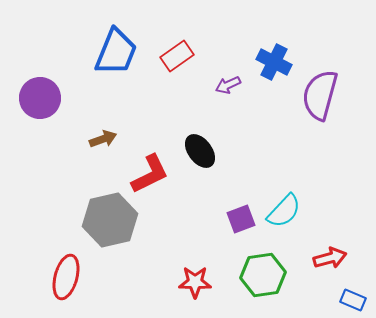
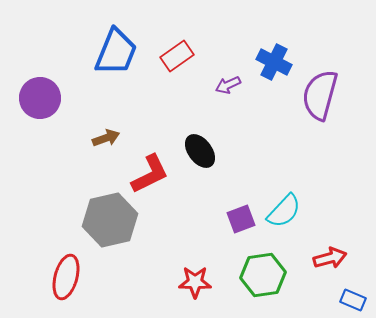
brown arrow: moved 3 px right, 1 px up
